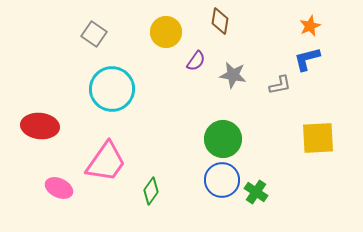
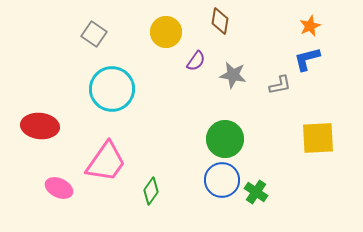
green circle: moved 2 px right
